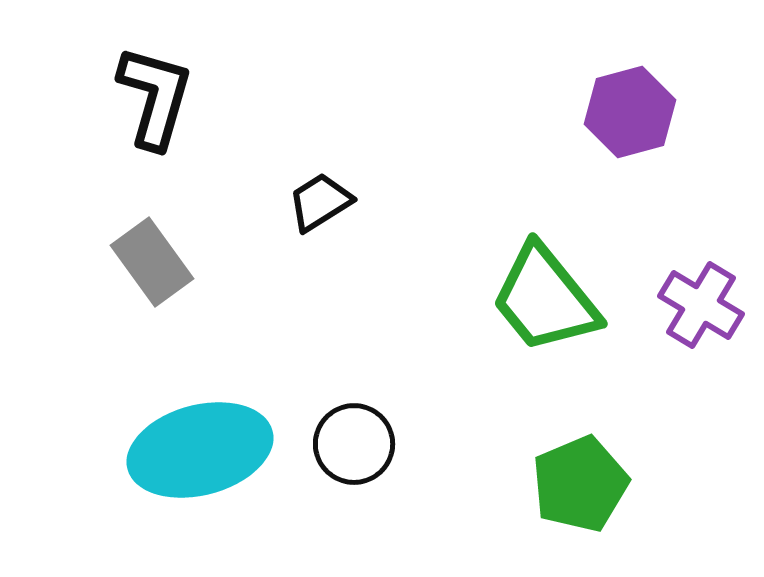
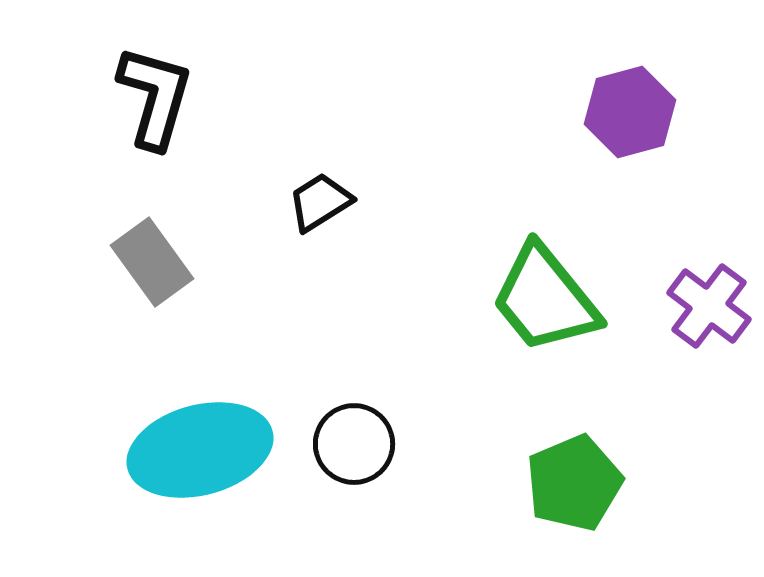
purple cross: moved 8 px right, 1 px down; rotated 6 degrees clockwise
green pentagon: moved 6 px left, 1 px up
